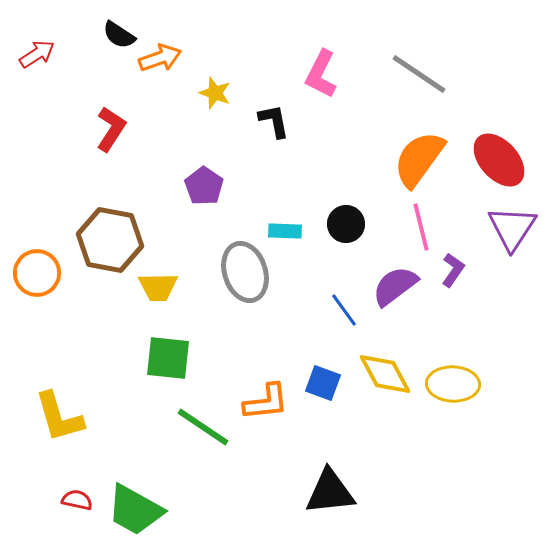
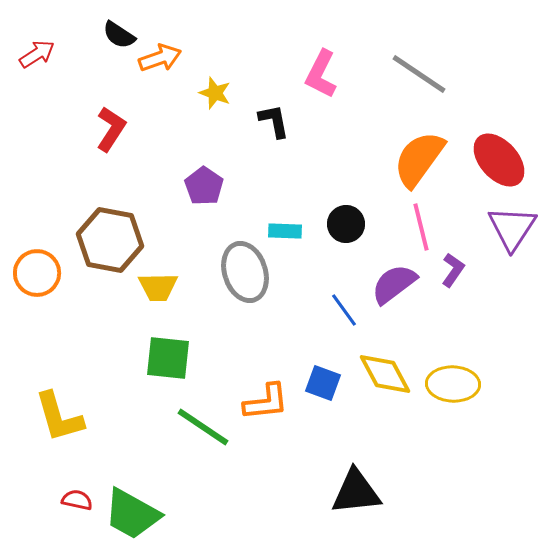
purple semicircle: moved 1 px left, 2 px up
black triangle: moved 26 px right
green trapezoid: moved 3 px left, 4 px down
